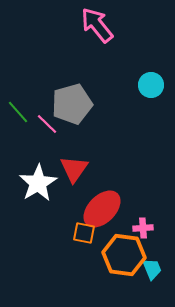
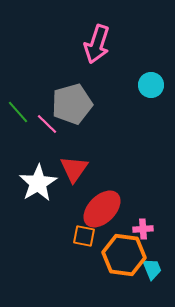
pink arrow: moved 19 px down; rotated 123 degrees counterclockwise
pink cross: moved 1 px down
orange square: moved 3 px down
